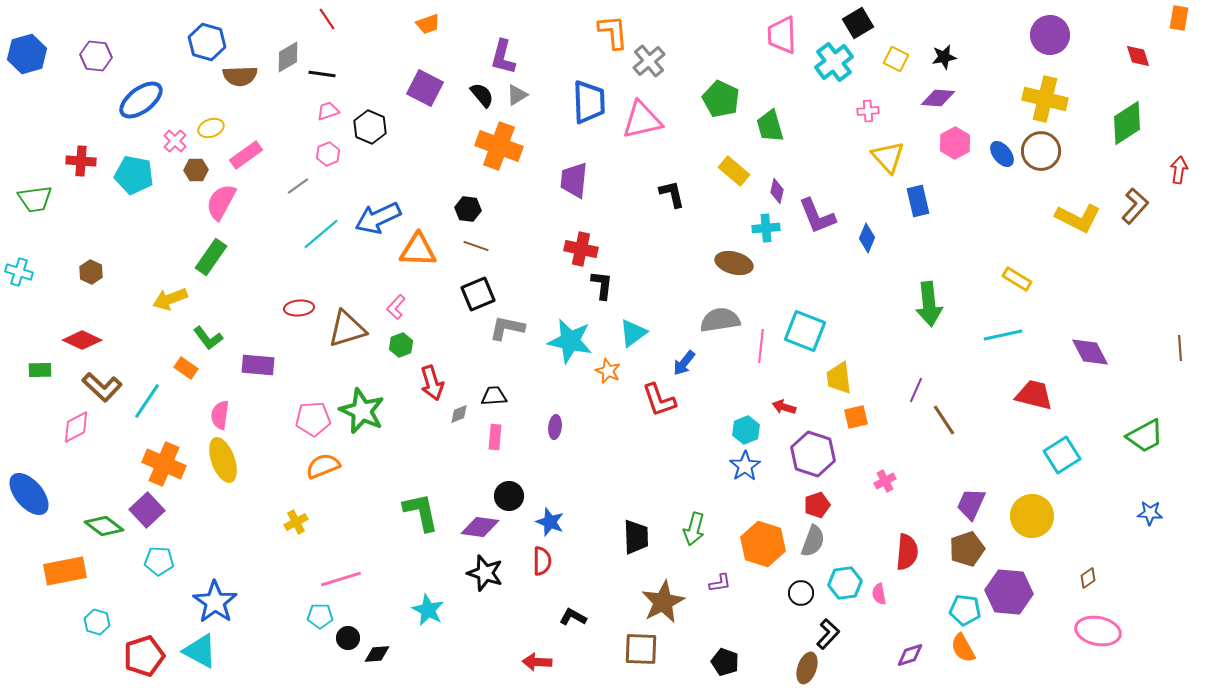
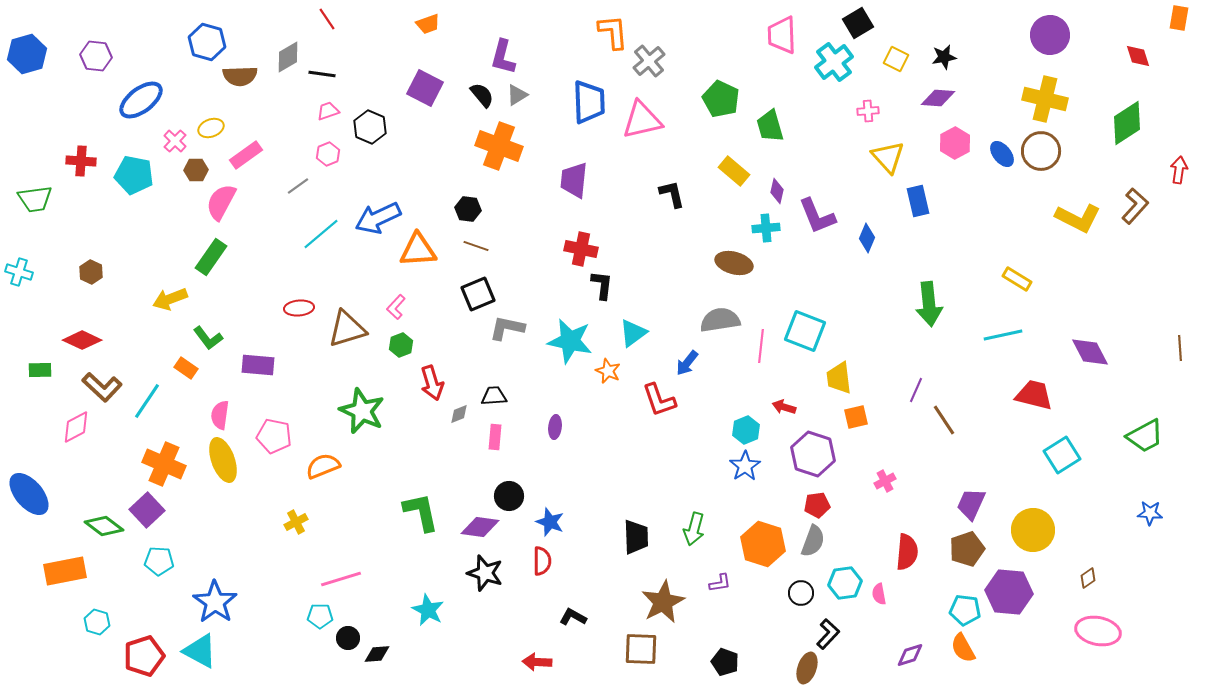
orange triangle at (418, 250): rotated 6 degrees counterclockwise
blue arrow at (684, 363): moved 3 px right
pink pentagon at (313, 419): moved 39 px left, 17 px down; rotated 16 degrees clockwise
red pentagon at (817, 505): rotated 10 degrees clockwise
yellow circle at (1032, 516): moved 1 px right, 14 px down
